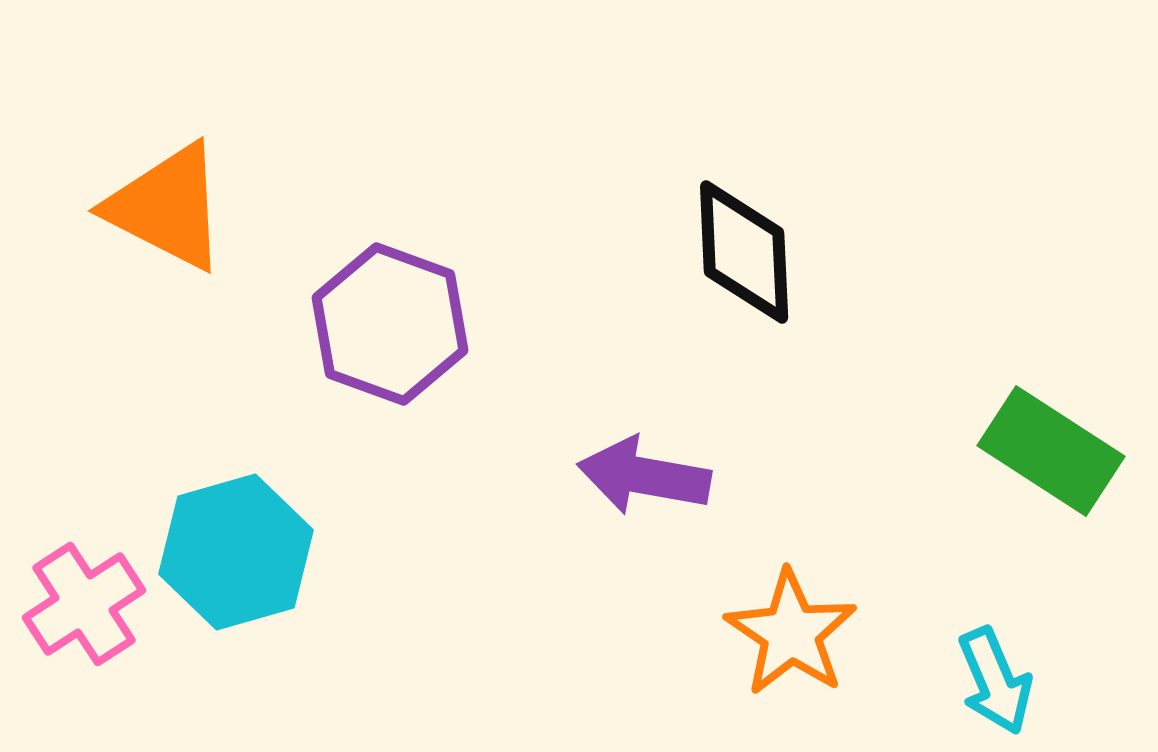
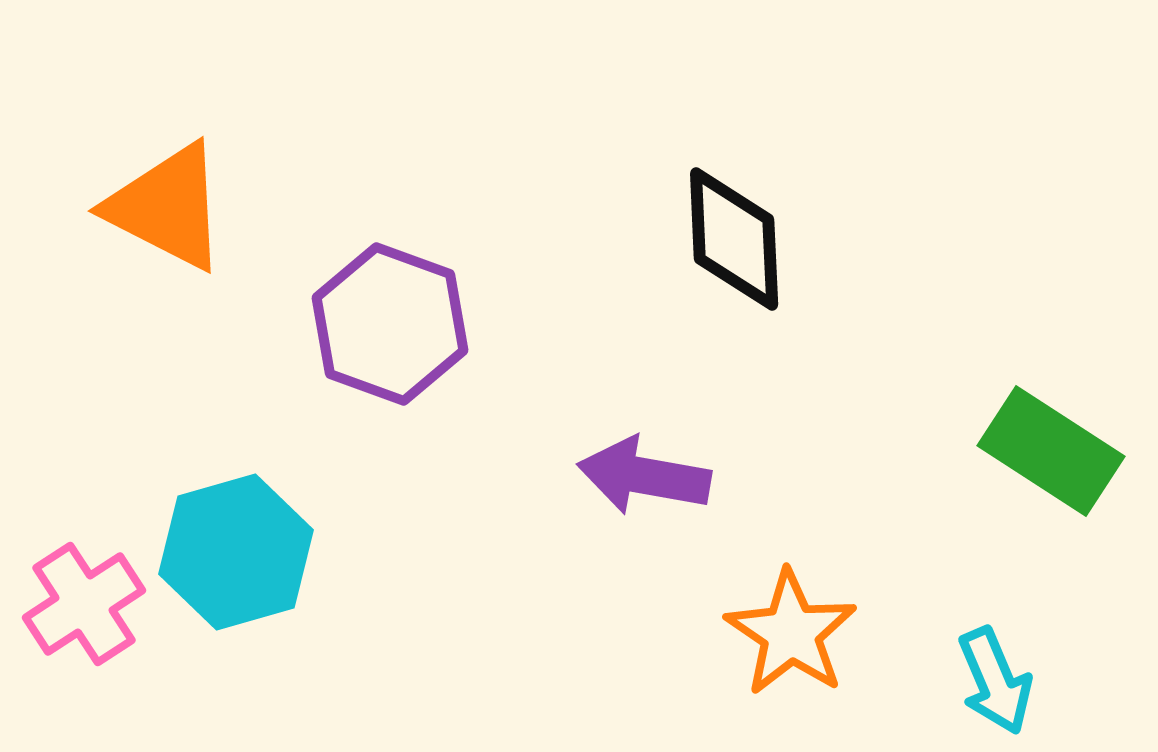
black diamond: moved 10 px left, 13 px up
